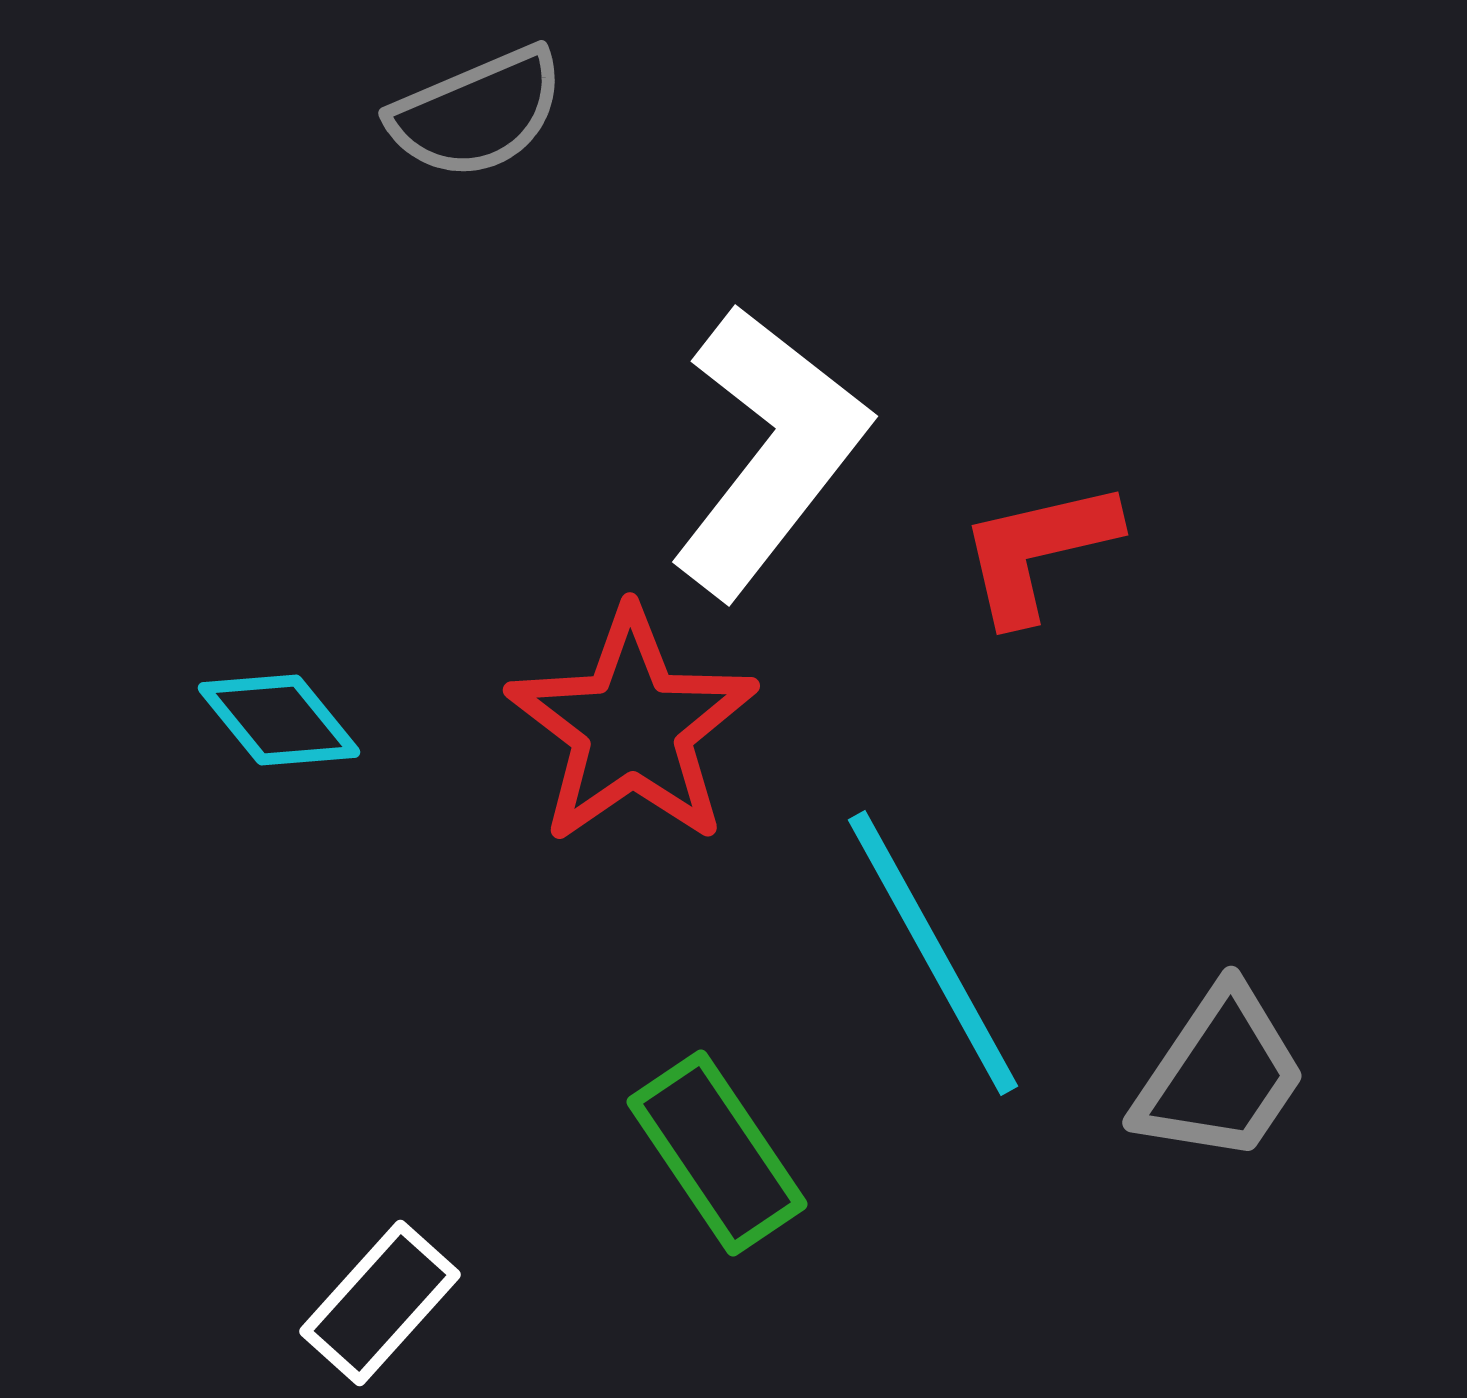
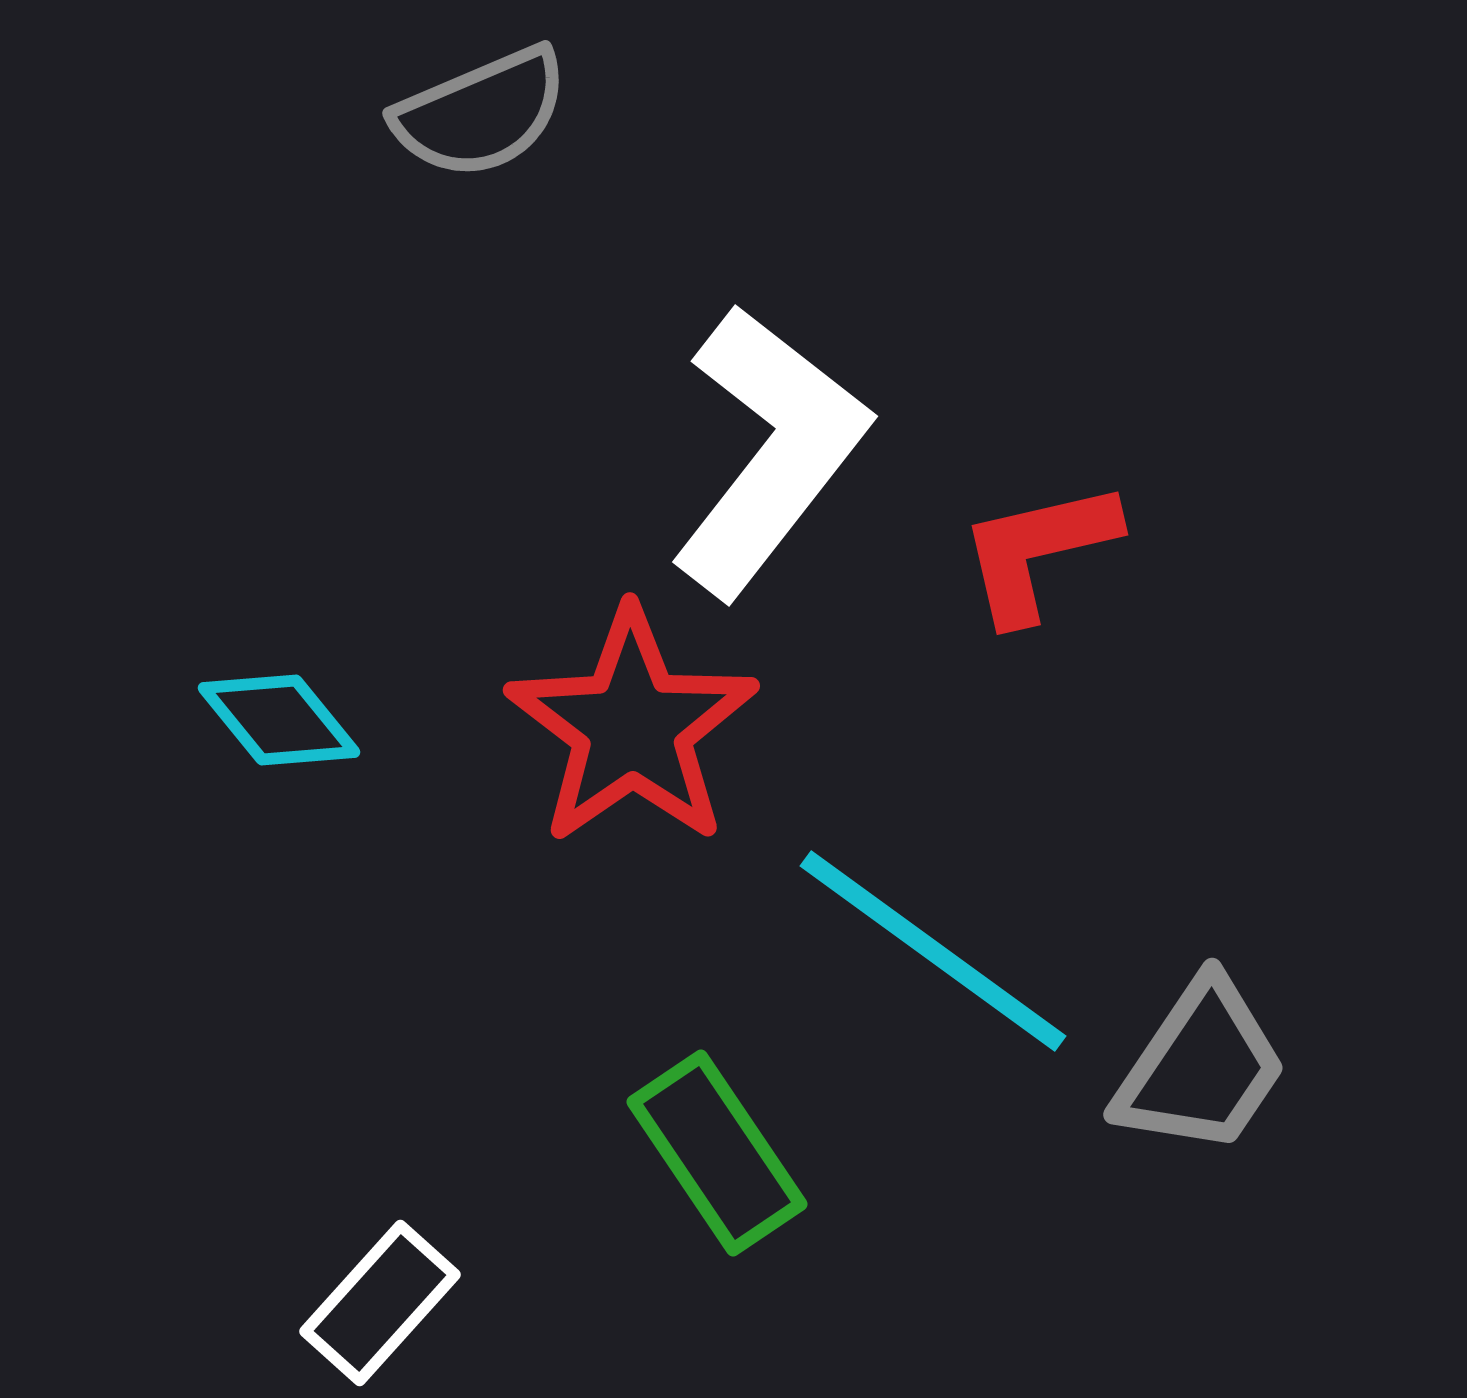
gray semicircle: moved 4 px right
cyan line: moved 2 px up; rotated 25 degrees counterclockwise
gray trapezoid: moved 19 px left, 8 px up
